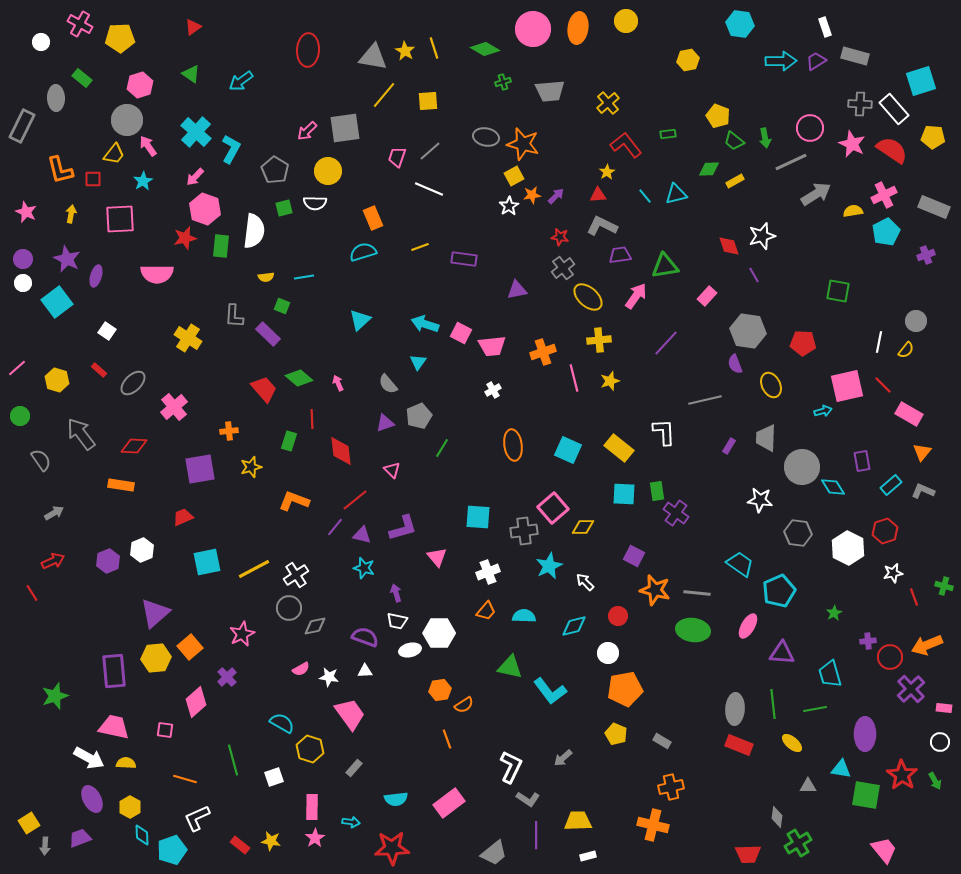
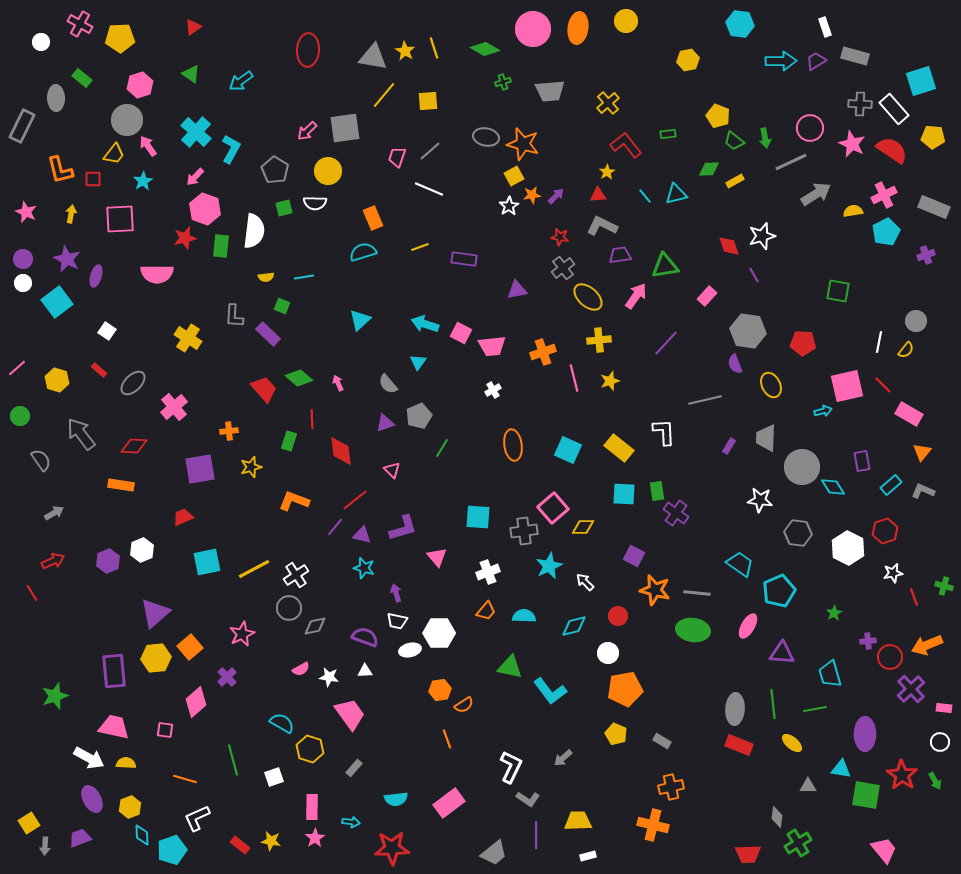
yellow hexagon at (130, 807): rotated 10 degrees clockwise
